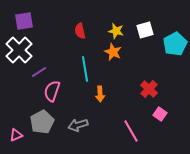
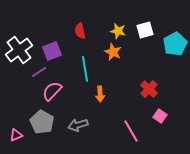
purple square: moved 28 px right, 30 px down; rotated 12 degrees counterclockwise
yellow star: moved 2 px right
white cross: rotated 8 degrees clockwise
pink semicircle: rotated 25 degrees clockwise
pink square: moved 2 px down
gray pentagon: rotated 15 degrees counterclockwise
